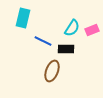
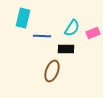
pink rectangle: moved 1 px right, 3 px down
blue line: moved 1 px left, 5 px up; rotated 24 degrees counterclockwise
